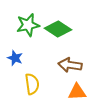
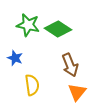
green star: rotated 25 degrees clockwise
brown arrow: rotated 120 degrees counterclockwise
yellow semicircle: moved 1 px down
orange triangle: rotated 48 degrees counterclockwise
